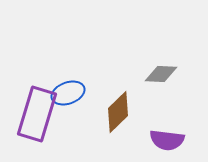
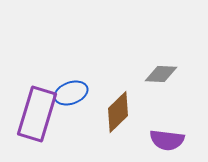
blue ellipse: moved 3 px right
